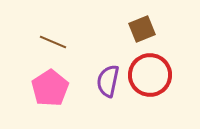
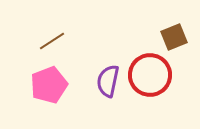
brown square: moved 32 px right, 8 px down
brown line: moved 1 px left, 1 px up; rotated 56 degrees counterclockwise
pink pentagon: moved 1 px left, 3 px up; rotated 12 degrees clockwise
